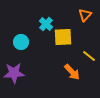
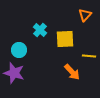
cyan cross: moved 6 px left, 6 px down
yellow square: moved 2 px right, 2 px down
cyan circle: moved 2 px left, 8 px down
yellow line: rotated 32 degrees counterclockwise
purple star: rotated 20 degrees clockwise
